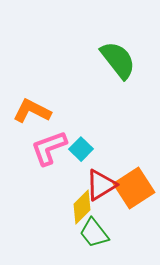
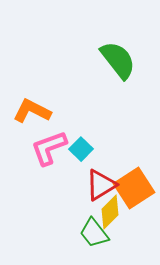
yellow diamond: moved 28 px right, 5 px down
